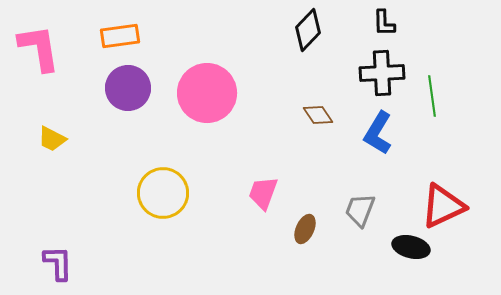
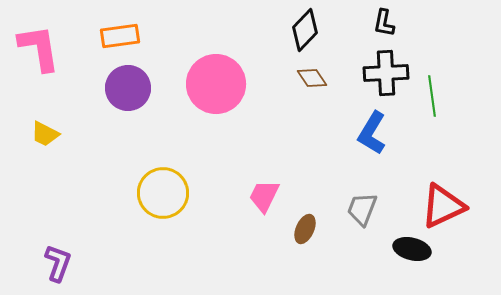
black L-shape: rotated 12 degrees clockwise
black diamond: moved 3 px left
black cross: moved 4 px right
pink circle: moved 9 px right, 9 px up
brown diamond: moved 6 px left, 37 px up
blue L-shape: moved 6 px left
yellow trapezoid: moved 7 px left, 5 px up
pink trapezoid: moved 1 px right, 3 px down; rotated 6 degrees clockwise
gray trapezoid: moved 2 px right, 1 px up
black ellipse: moved 1 px right, 2 px down
purple L-shape: rotated 21 degrees clockwise
